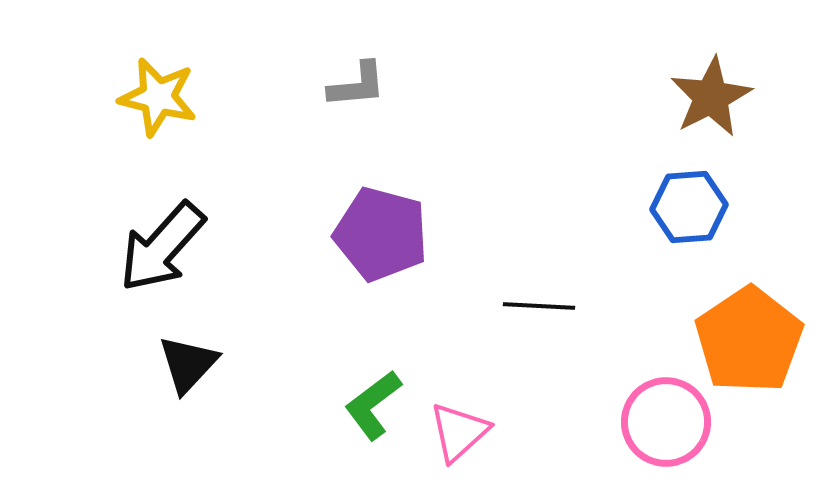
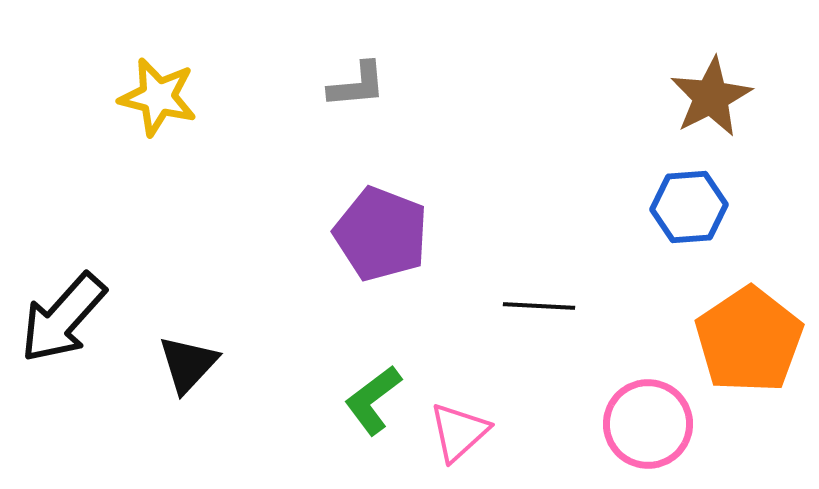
purple pentagon: rotated 6 degrees clockwise
black arrow: moved 99 px left, 71 px down
green L-shape: moved 5 px up
pink circle: moved 18 px left, 2 px down
